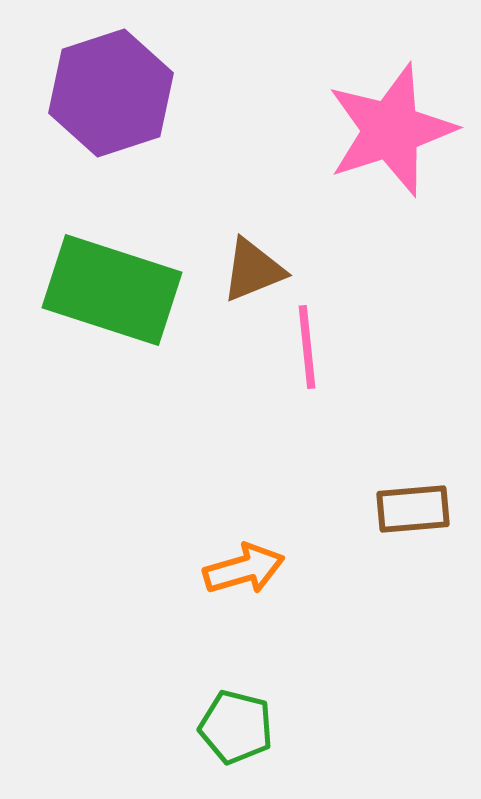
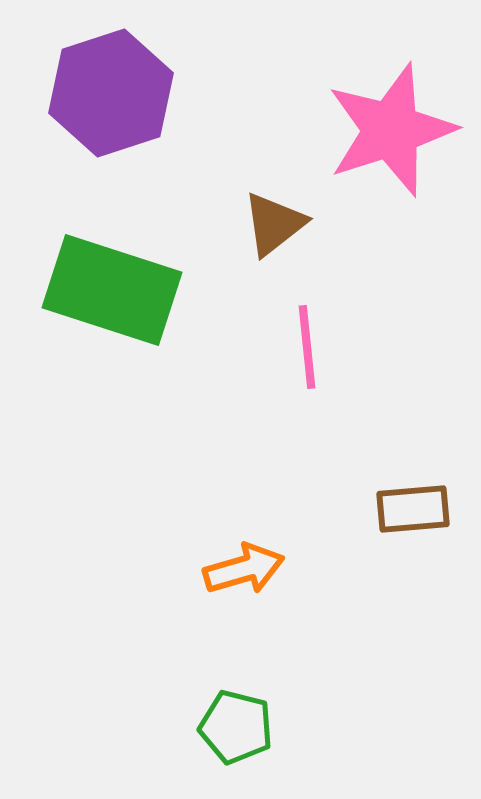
brown triangle: moved 21 px right, 46 px up; rotated 16 degrees counterclockwise
